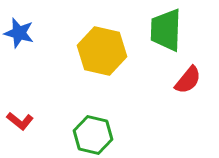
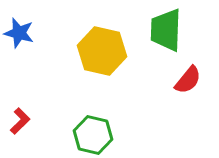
red L-shape: rotated 84 degrees counterclockwise
